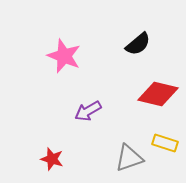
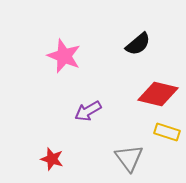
yellow rectangle: moved 2 px right, 11 px up
gray triangle: rotated 48 degrees counterclockwise
